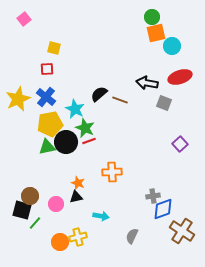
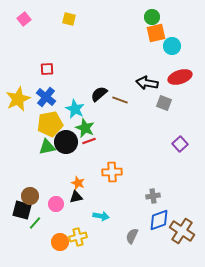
yellow square: moved 15 px right, 29 px up
blue diamond: moved 4 px left, 11 px down
